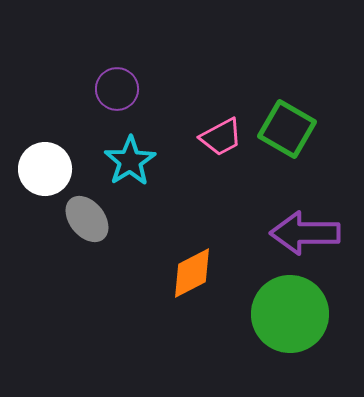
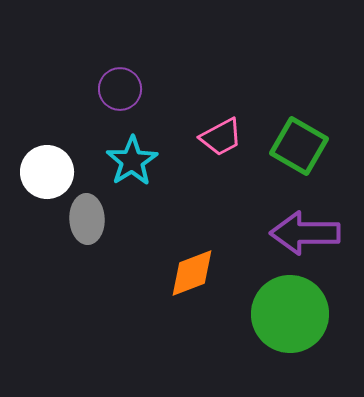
purple circle: moved 3 px right
green square: moved 12 px right, 17 px down
cyan star: moved 2 px right
white circle: moved 2 px right, 3 px down
gray ellipse: rotated 36 degrees clockwise
orange diamond: rotated 6 degrees clockwise
